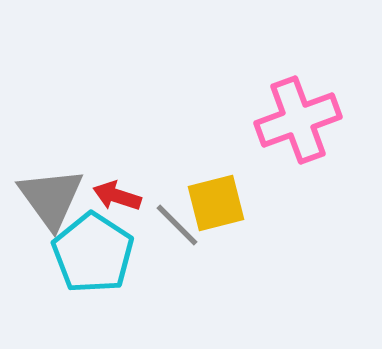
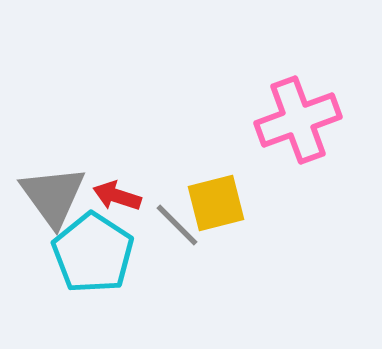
gray triangle: moved 2 px right, 2 px up
